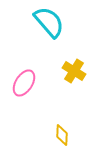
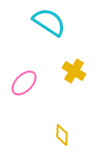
cyan semicircle: rotated 16 degrees counterclockwise
pink ellipse: rotated 12 degrees clockwise
